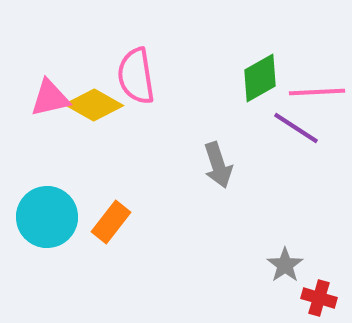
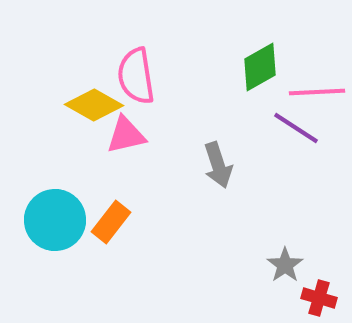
green diamond: moved 11 px up
pink triangle: moved 76 px right, 37 px down
cyan circle: moved 8 px right, 3 px down
